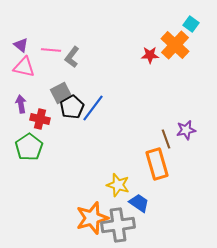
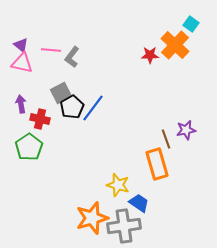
pink triangle: moved 2 px left, 4 px up
gray cross: moved 6 px right, 1 px down
